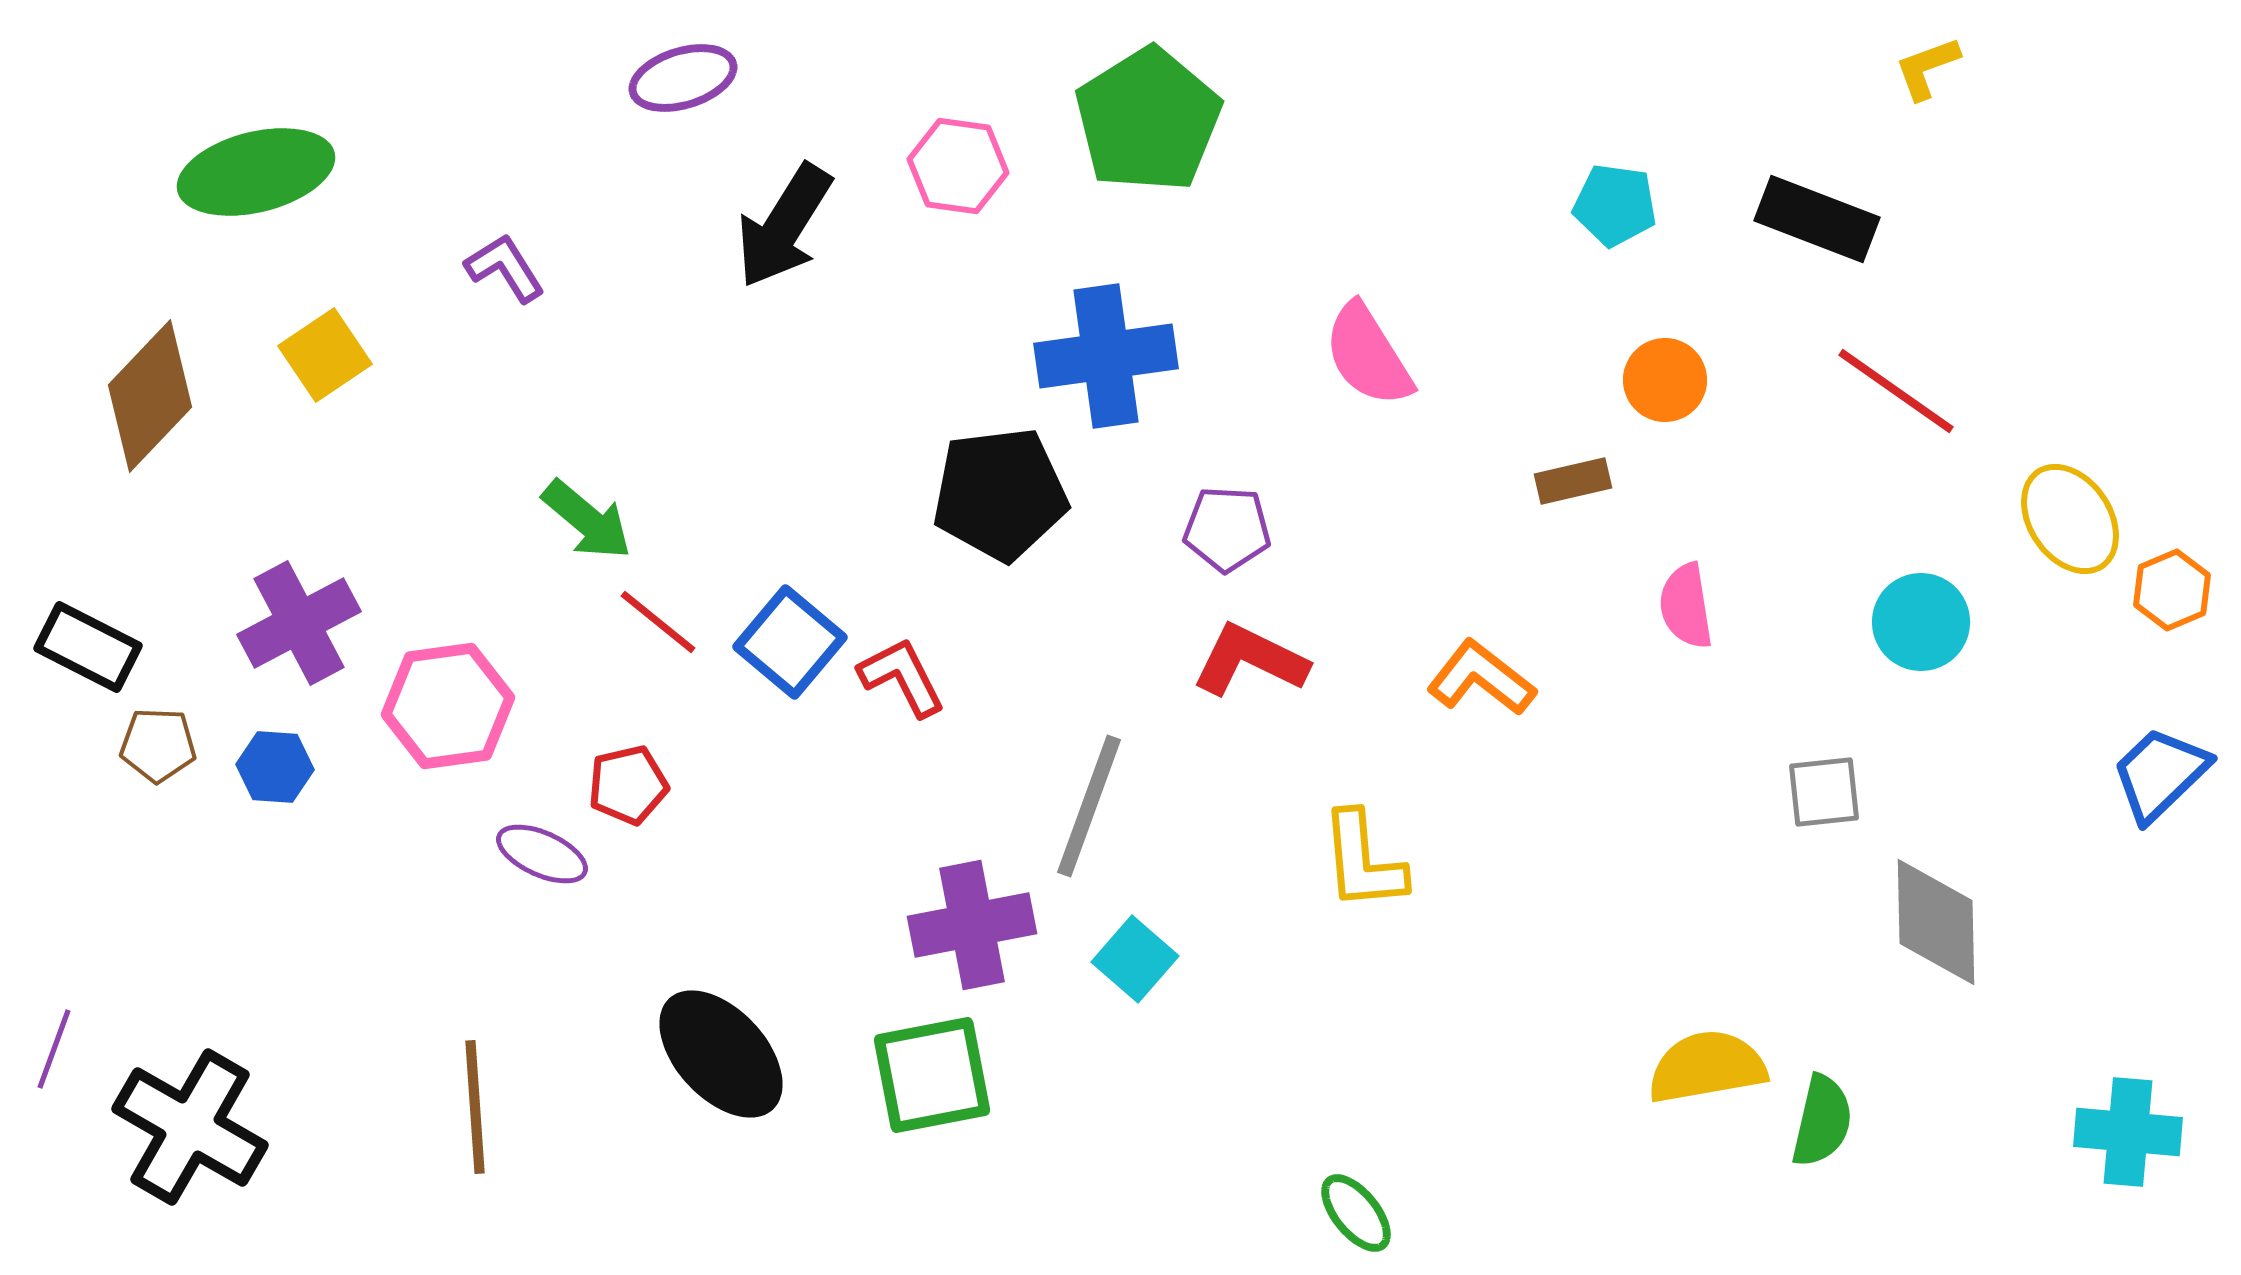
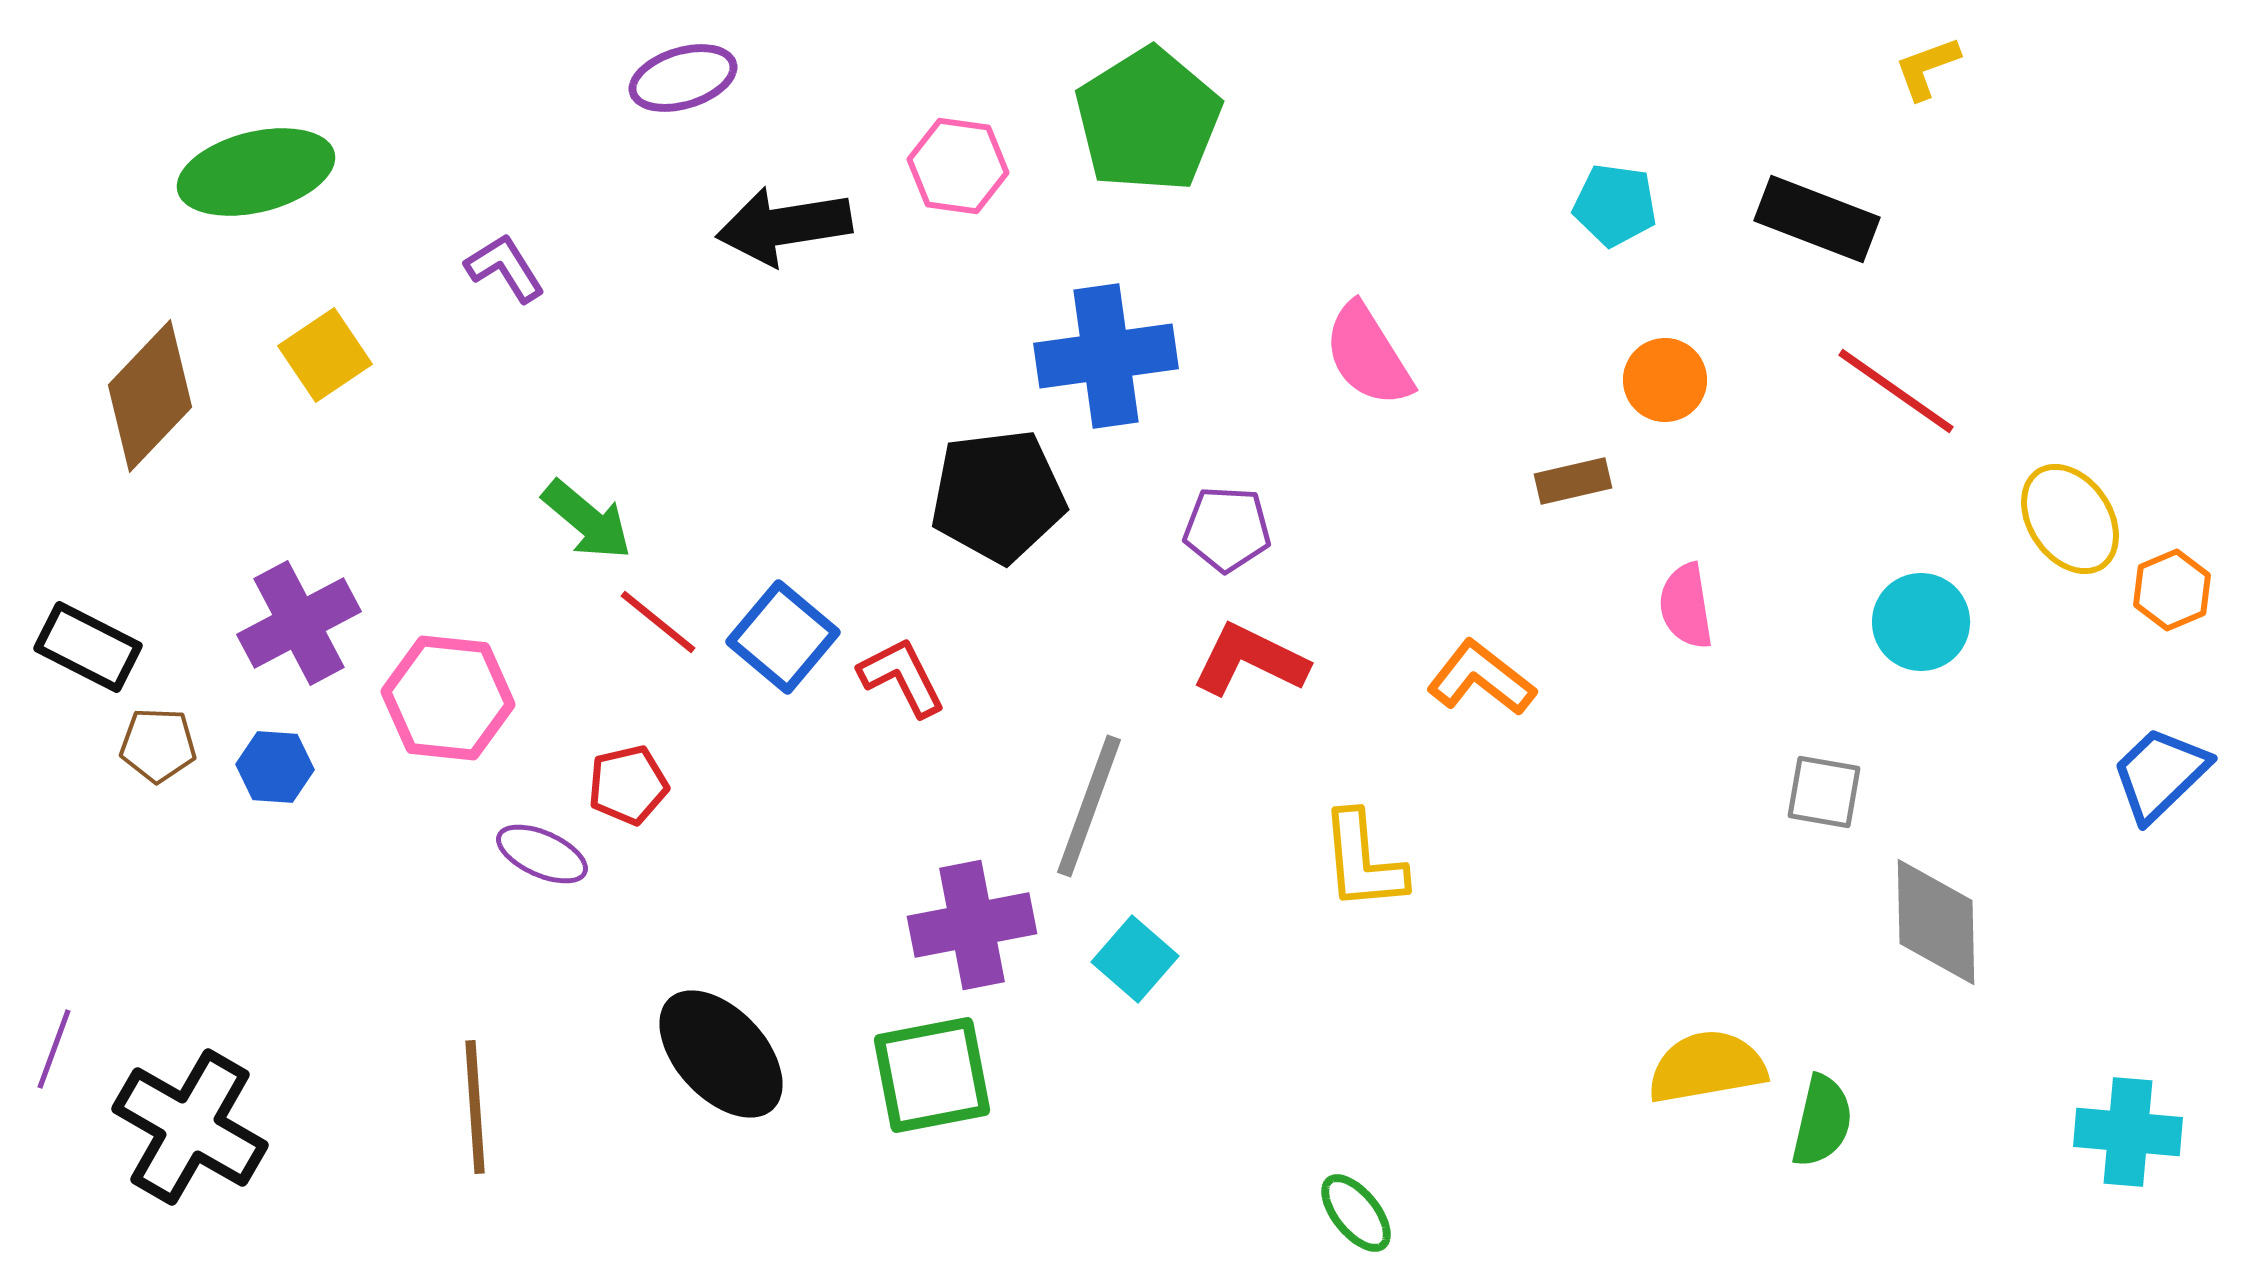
black arrow at (784, 226): rotated 49 degrees clockwise
black pentagon at (1000, 494): moved 2 px left, 2 px down
blue square at (790, 642): moved 7 px left, 5 px up
pink hexagon at (448, 706): moved 8 px up; rotated 14 degrees clockwise
gray square at (1824, 792): rotated 16 degrees clockwise
